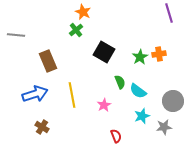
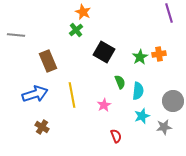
cyan semicircle: rotated 120 degrees counterclockwise
